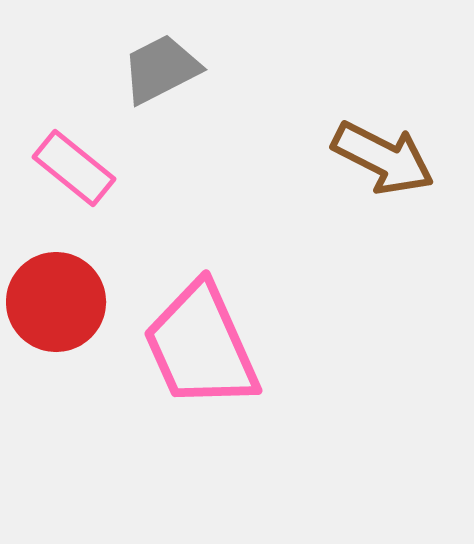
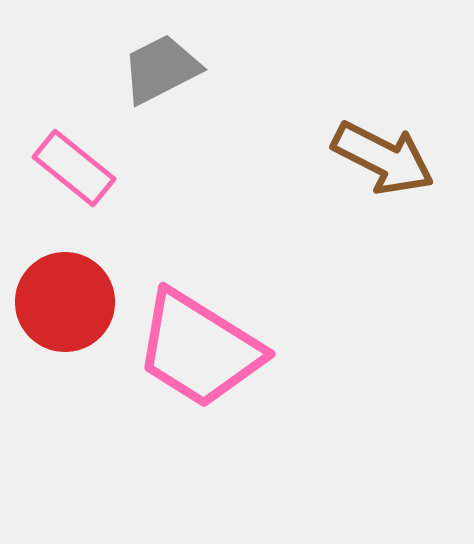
red circle: moved 9 px right
pink trapezoid: moved 2 px left, 3 px down; rotated 34 degrees counterclockwise
